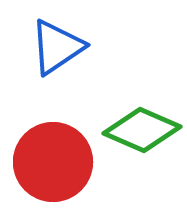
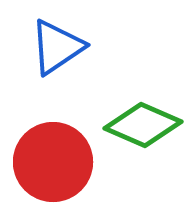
green diamond: moved 1 px right, 5 px up
